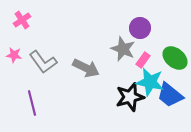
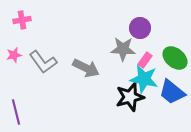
pink cross: rotated 24 degrees clockwise
gray star: rotated 20 degrees counterclockwise
pink star: rotated 21 degrees counterclockwise
pink rectangle: moved 2 px right
cyan star: moved 6 px left, 3 px up
blue trapezoid: moved 2 px right, 3 px up
purple line: moved 16 px left, 9 px down
